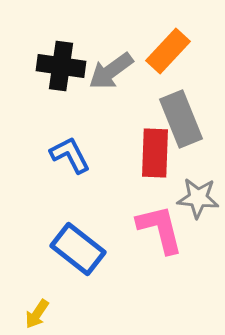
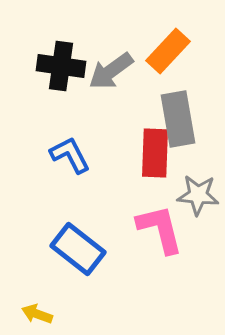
gray rectangle: moved 3 px left; rotated 12 degrees clockwise
gray star: moved 3 px up
yellow arrow: rotated 76 degrees clockwise
